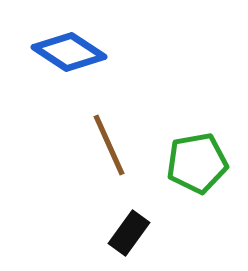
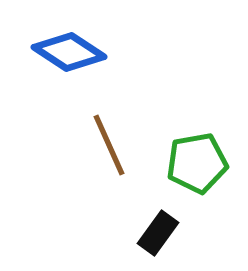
black rectangle: moved 29 px right
